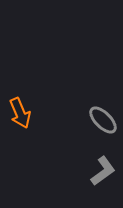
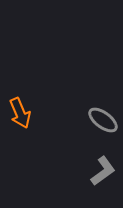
gray ellipse: rotated 8 degrees counterclockwise
